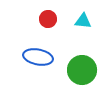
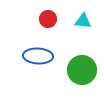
blue ellipse: moved 1 px up; rotated 8 degrees counterclockwise
